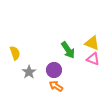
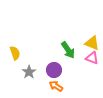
pink triangle: moved 1 px left, 1 px up
